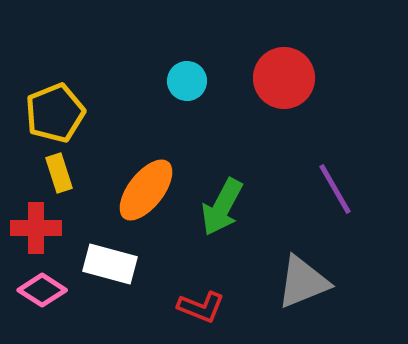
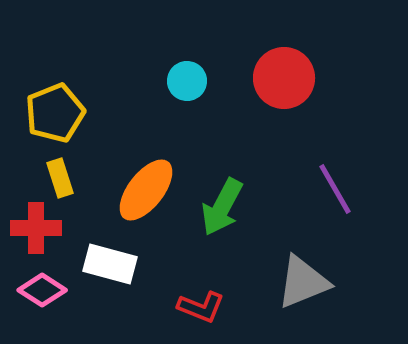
yellow rectangle: moved 1 px right, 5 px down
